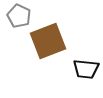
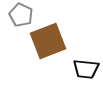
gray pentagon: moved 2 px right, 1 px up
